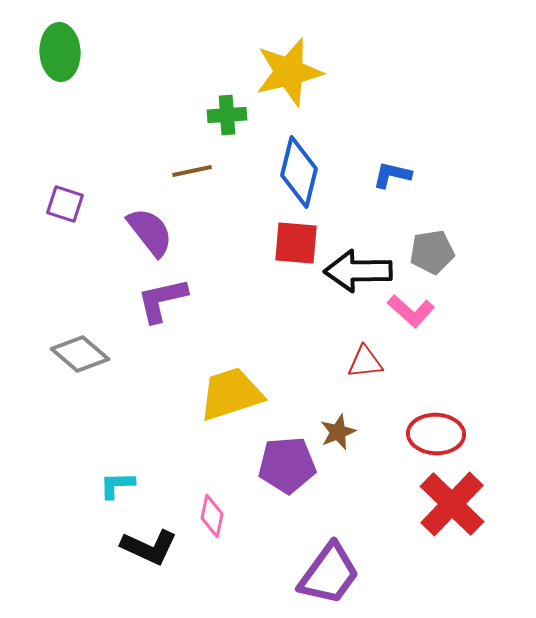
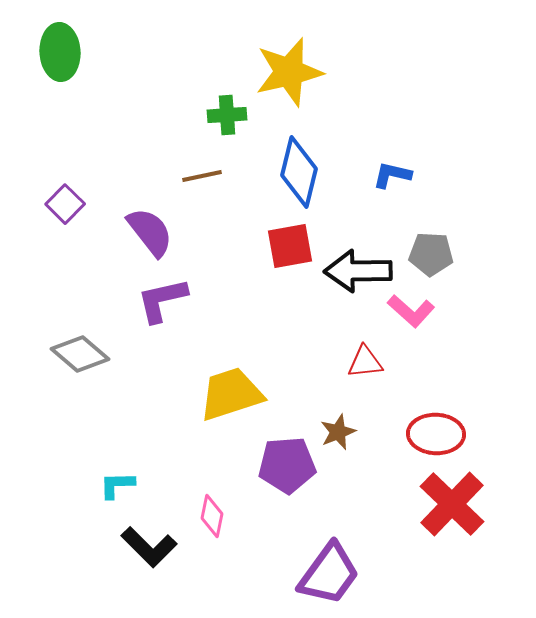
brown line: moved 10 px right, 5 px down
purple square: rotated 27 degrees clockwise
red square: moved 6 px left, 3 px down; rotated 15 degrees counterclockwise
gray pentagon: moved 1 px left, 2 px down; rotated 12 degrees clockwise
black L-shape: rotated 20 degrees clockwise
